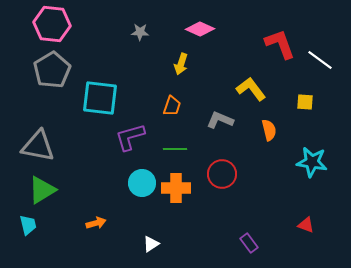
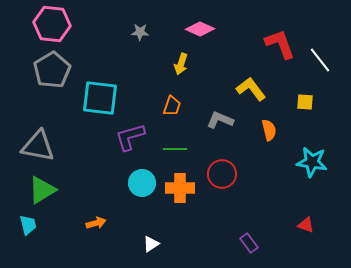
white line: rotated 16 degrees clockwise
orange cross: moved 4 px right
